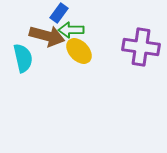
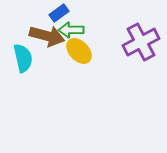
blue rectangle: rotated 18 degrees clockwise
purple cross: moved 5 px up; rotated 36 degrees counterclockwise
